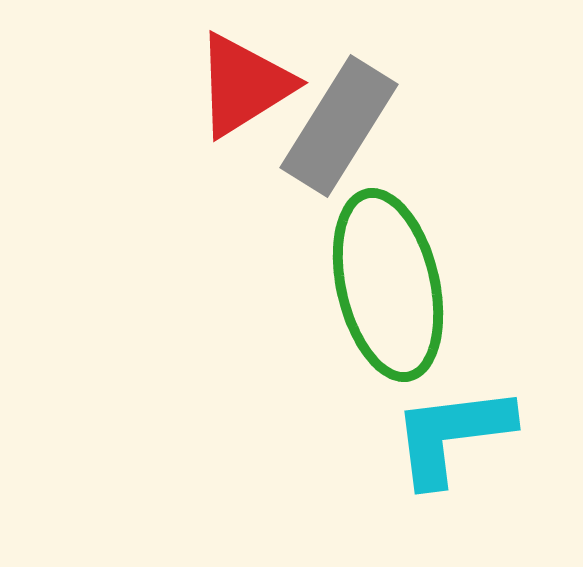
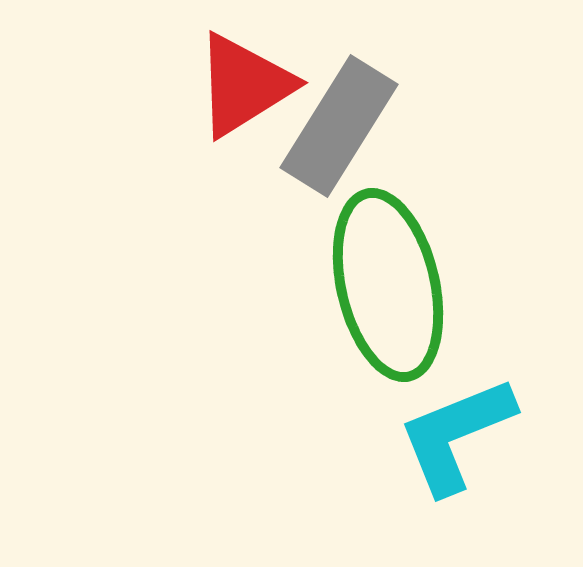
cyan L-shape: moved 4 px right; rotated 15 degrees counterclockwise
